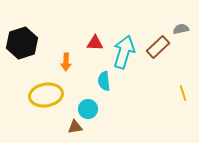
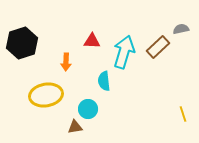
red triangle: moved 3 px left, 2 px up
yellow line: moved 21 px down
